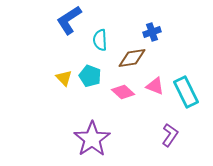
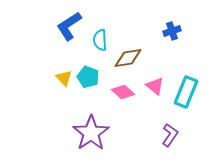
blue L-shape: moved 6 px down
blue cross: moved 20 px right, 1 px up
brown diamond: moved 4 px left
cyan pentagon: moved 2 px left, 1 px down
pink triangle: rotated 18 degrees clockwise
cyan rectangle: rotated 48 degrees clockwise
purple star: moved 1 px left, 6 px up
